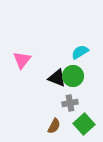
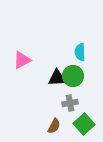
cyan semicircle: rotated 60 degrees counterclockwise
pink triangle: rotated 24 degrees clockwise
black triangle: rotated 24 degrees counterclockwise
